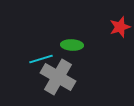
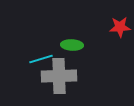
red star: rotated 15 degrees clockwise
gray cross: moved 1 px right, 1 px up; rotated 32 degrees counterclockwise
